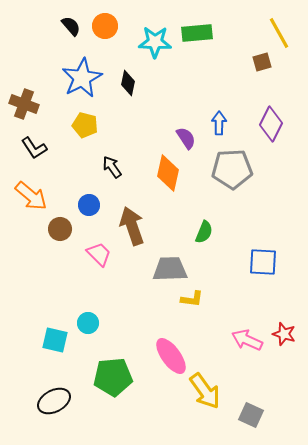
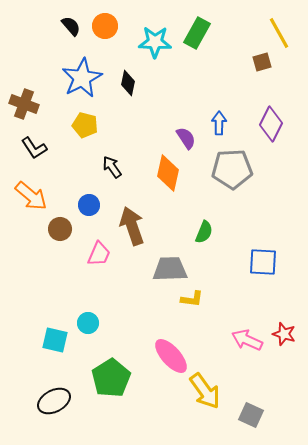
green rectangle: rotated 56 degrees counterclockwise
pink trapezoid: rotated 68 degrees clockwise
pink ellipse: rotated 6 degrees counterclockwise
green pentagon: moved 2 px left, 1 px down; rotated 27 degrees counterclockwise
